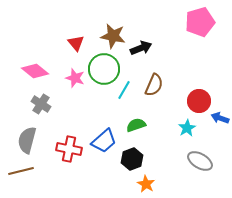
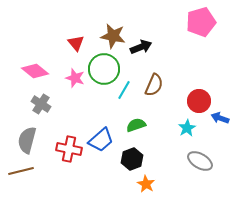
pink pentagon: moved 1 px right
black arrow: moved 1 px up
blue trapezoid: moved 3 px left, 1 px up
